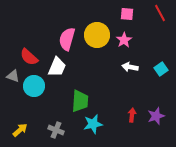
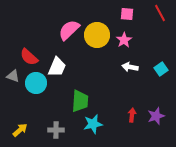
pink semicircle: moved 2 px right, 9 px up; rotated 30 degrees clockwise
cyan circle: moved 2 px right, 3 px up
gray cross: rotated 21 degrees counterclockwise
